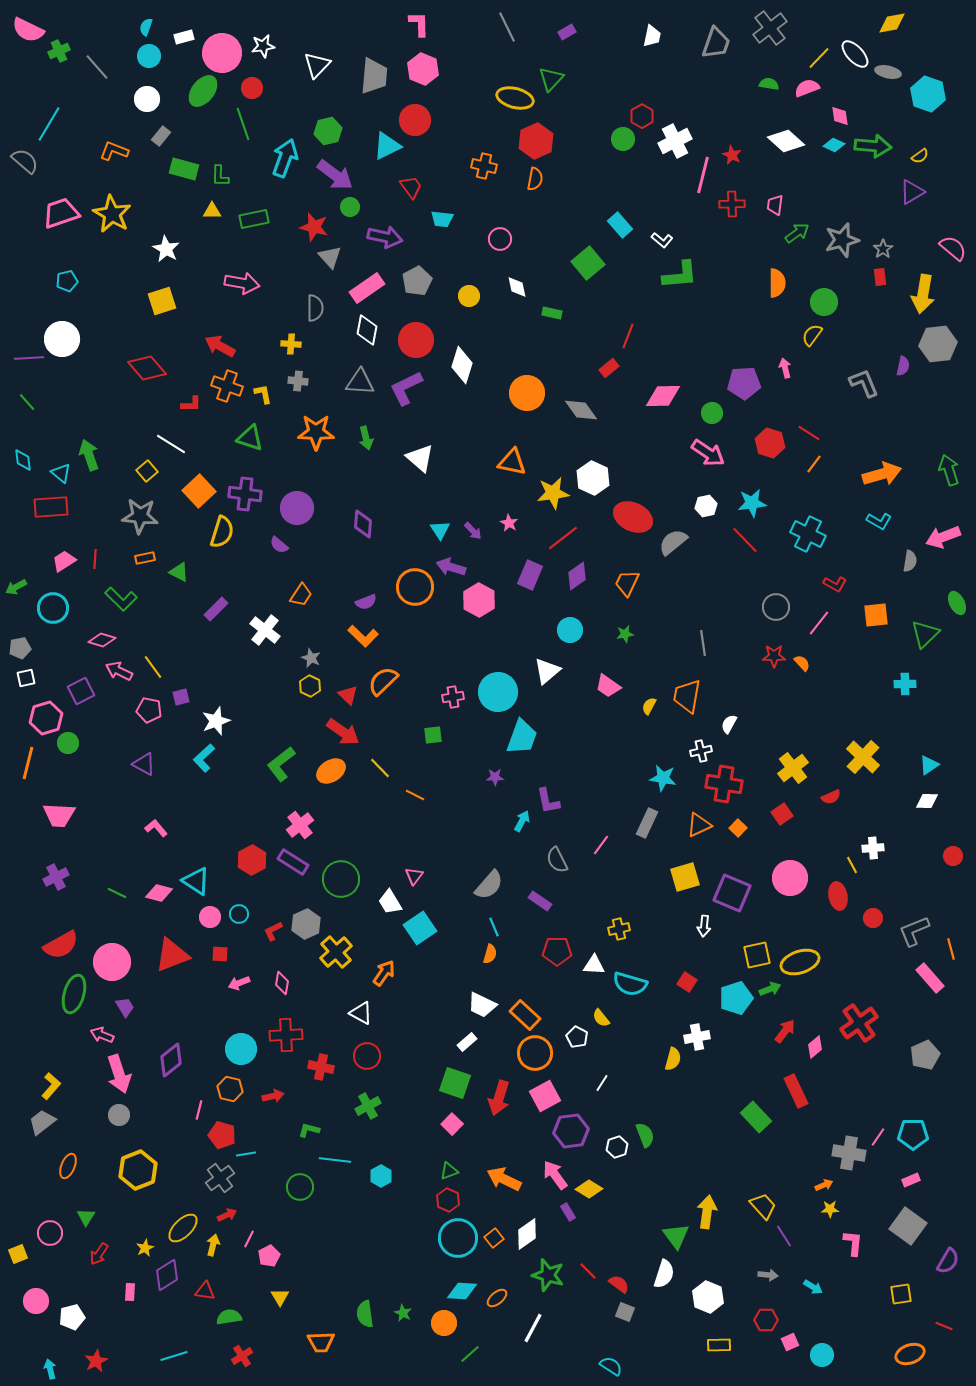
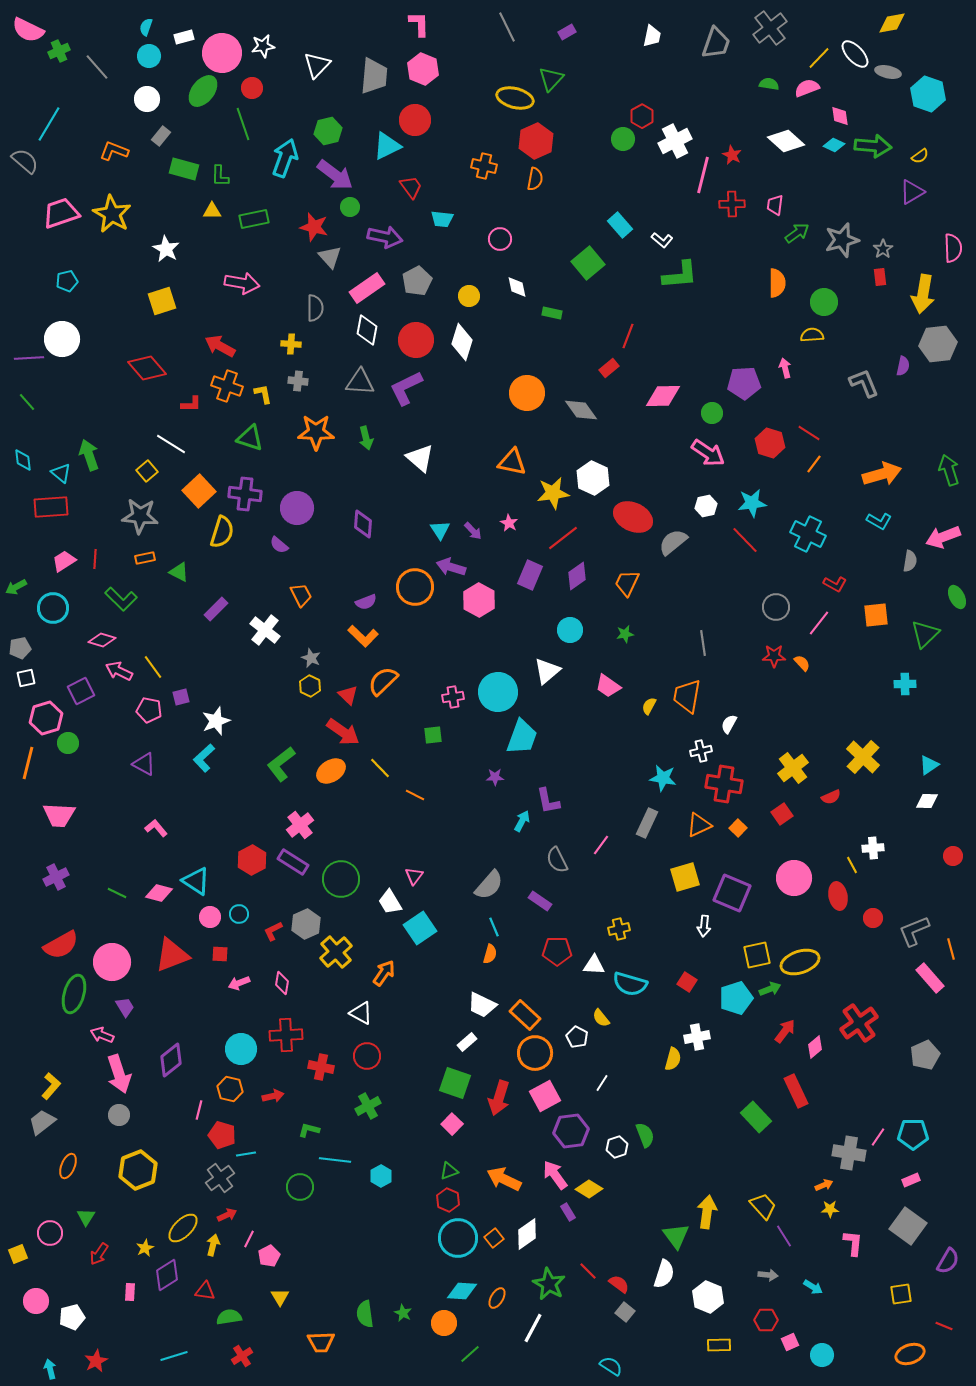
pink semicircle at (953, 248): rotated 48 degrees clockwise
yellow semicircle at (812, 335): rotated 50 degrees clockwise
white diamond at (462, 365): moved 23 px up
orange trapezoid at (301, 595): rotated 60 degrees counterclockwise
green ellipse at (957, 603): moved 6 px up
pink circle at (790, 878): moved 4 px right
green star at (548, 1275): moved 1 px right, 9 px down; rotated 12 degrees clockwise
orange ellipse at (497, 1298): rotated 20 degrees counterclockwise
gray square at (625, 1312): rotated 18 degrees clockwise
